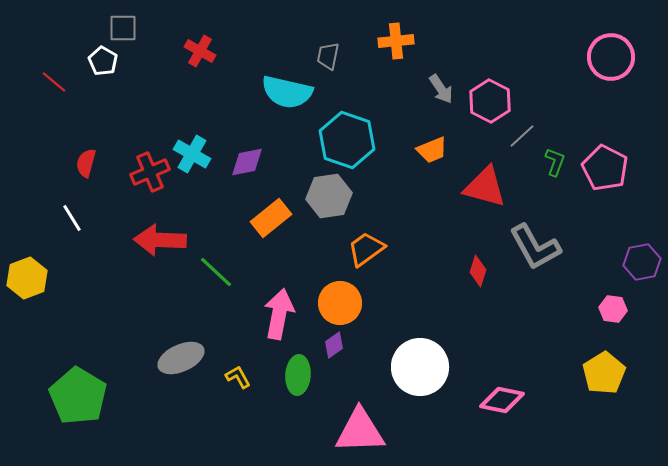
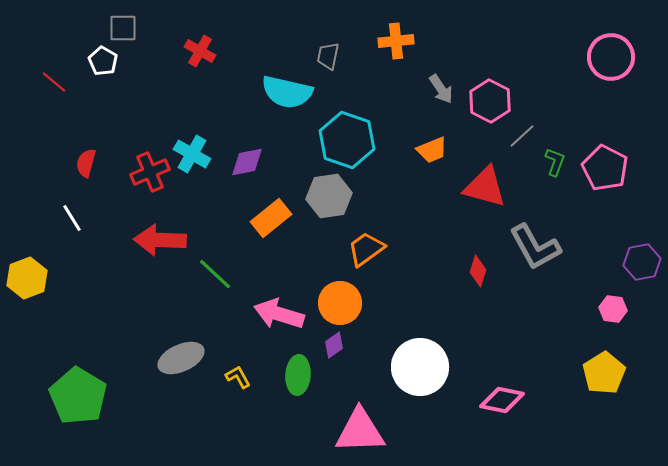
green line at (216, 272): moved 1 px left, 2 px down
pink arrow at (279, 314): rotated 84 degrees counterclockwise
